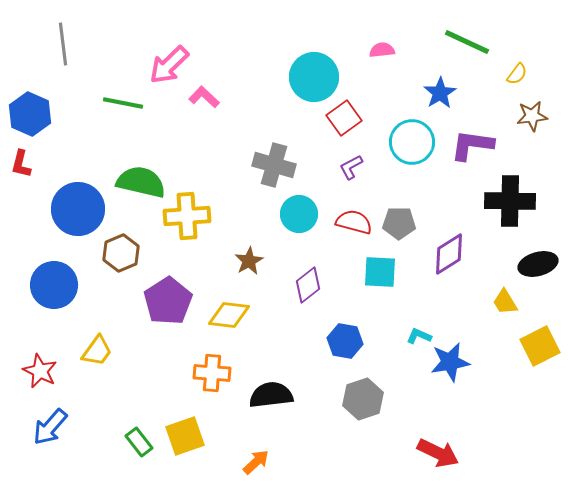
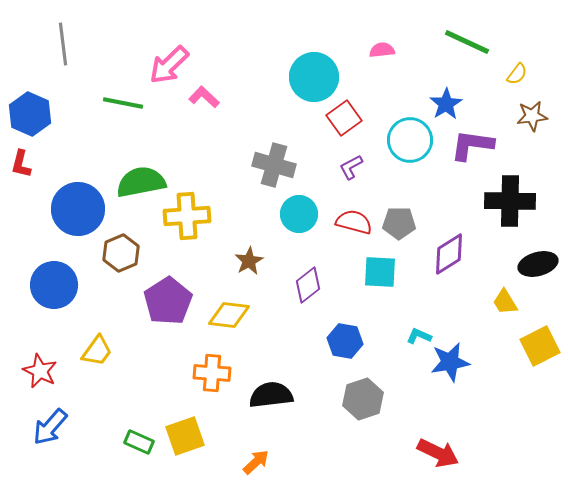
blue star at (440, 93): moved 6 px right, 11 px down
cyan circle at (412, 142): moved 2 px left, 2 px up
green semicircle at (141, 182): rotated 24 degrees counterclockwise
green rectangle at (139, 442): rotated 28 degrees counterclockwise
